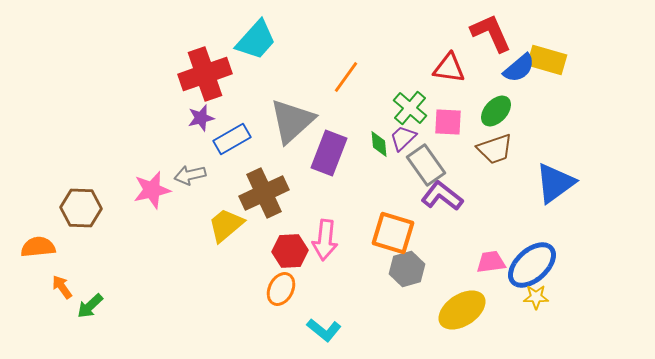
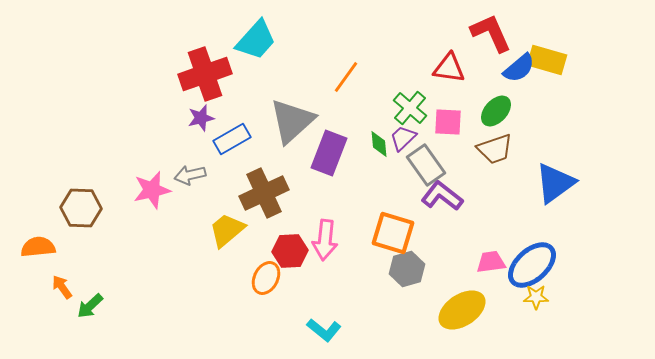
yellow trapezoid: moved 1 px right, 5 px down
orange ellipse: moved 15 px left, 11 px up
